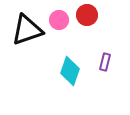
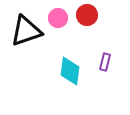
pink circle: moved 1 px left, 2 px up
black triangle: moved 1 px left, 1 px down
cyan diamond: rotated 12 degrees counterclockwise
